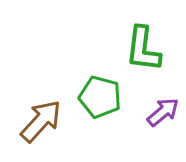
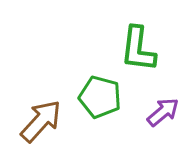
green L-shape: moved 5 px left
